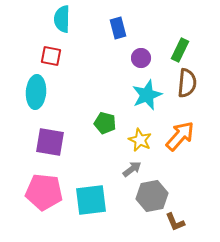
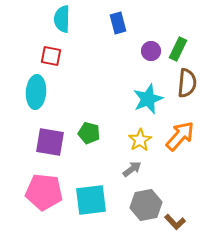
blue rectangle: moved 5 px up
green rectangle: moved 2 px left, 1 px up
purple circle: moved 10 px right, 7 px up
cyan star: moved 1 px right, 4 px down
green pentagon: moved 16 px left, 10 px down
yellow star: rotated 15 degrees clockwise
gray hexagon: moved 6 px left, 9 px down
brown L-shape: rotated 20 degrees counterclockwise
